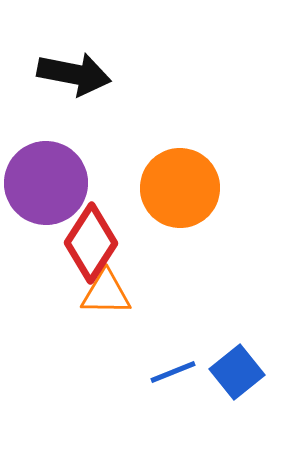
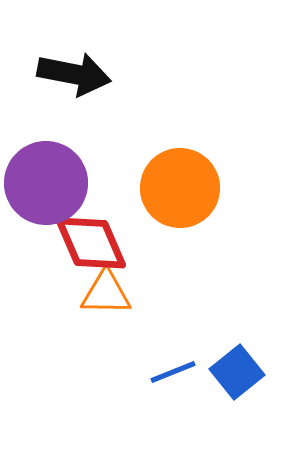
red diamond: rotated 56 degrees counterclockwise
